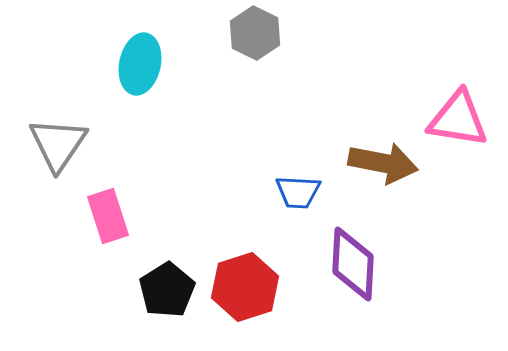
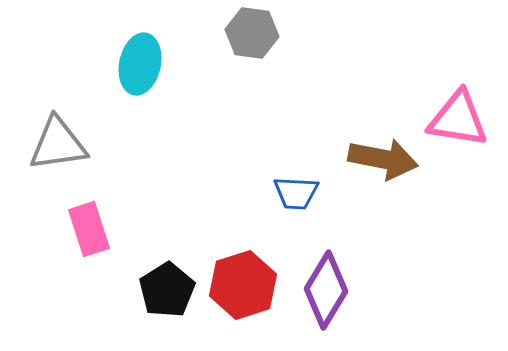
gray hexagon: moved 3 px left; rotated 18 degrees counterclockwise
gray triangle: rotated 48 degrees clockwise
brown arrow: moved 4 px up
blue trapezoid: moved 2 px left, 1 px down
pink rectangle: moved 19 px left, 13 px down
purple diamond: moved 27 px left, 26 px down; rotated 28 degrees clockwise
red hexagon: moved 2 px left, 2 px up
